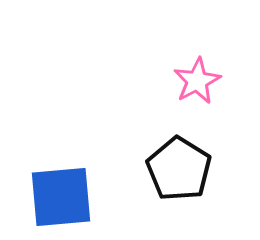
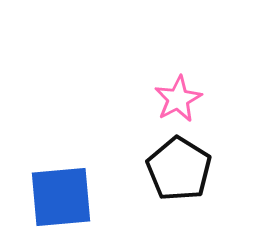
pink star: moved 19 px left, 18 px down
